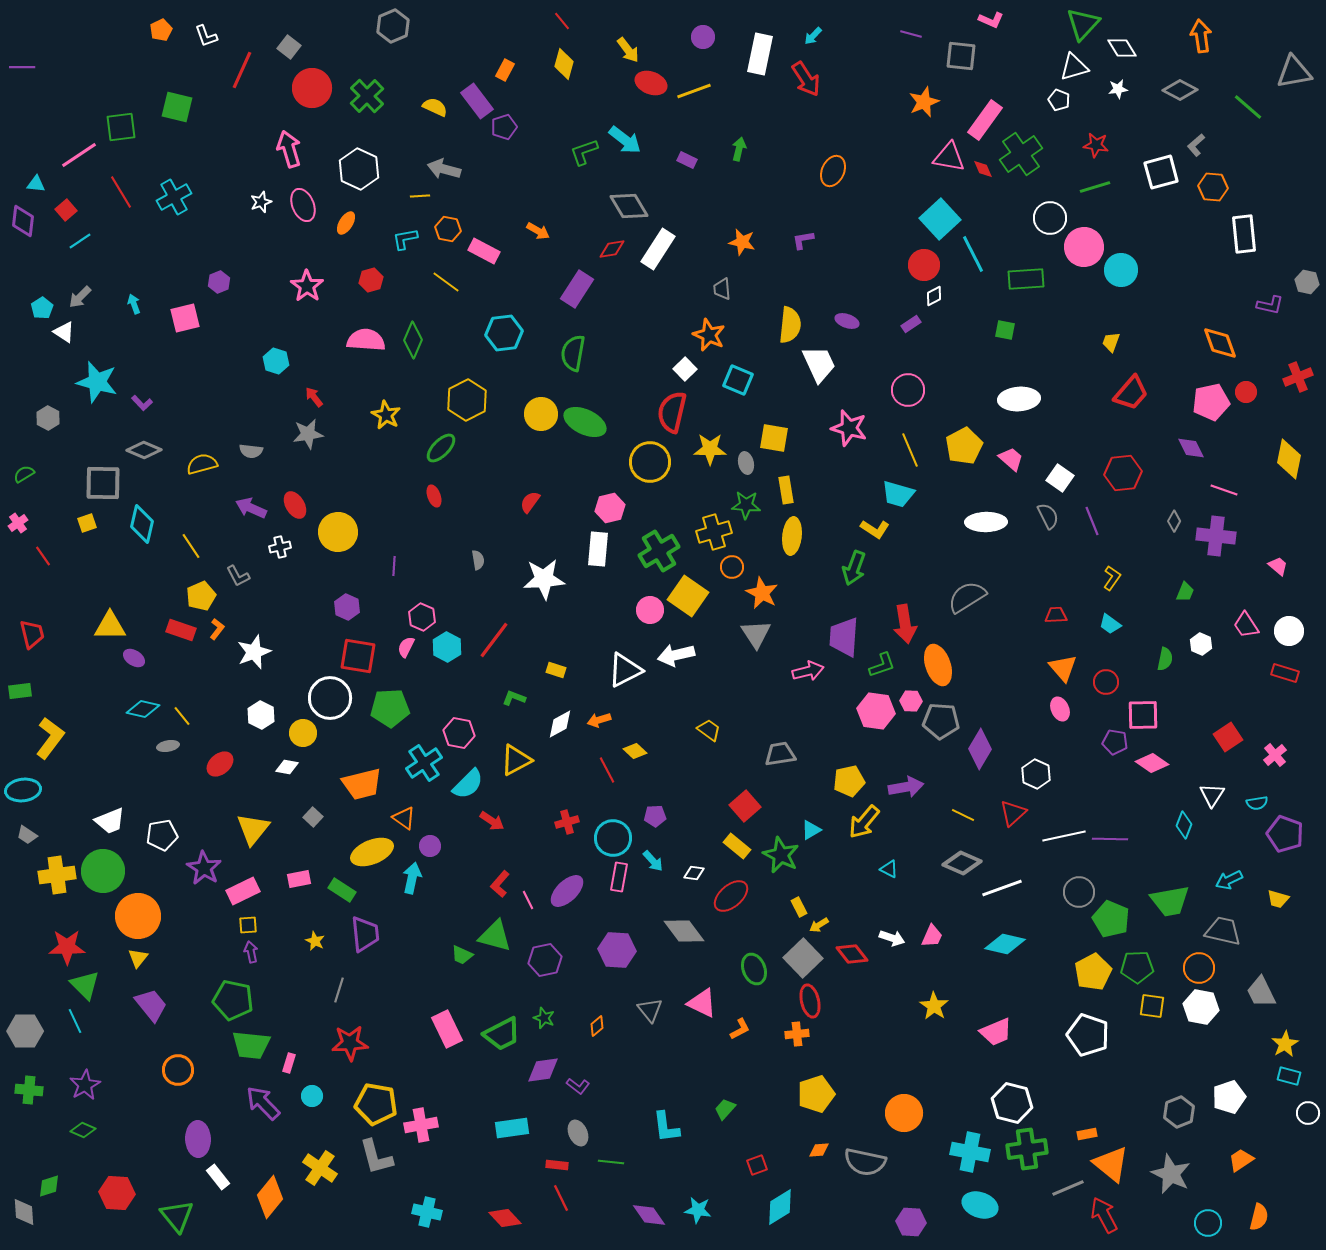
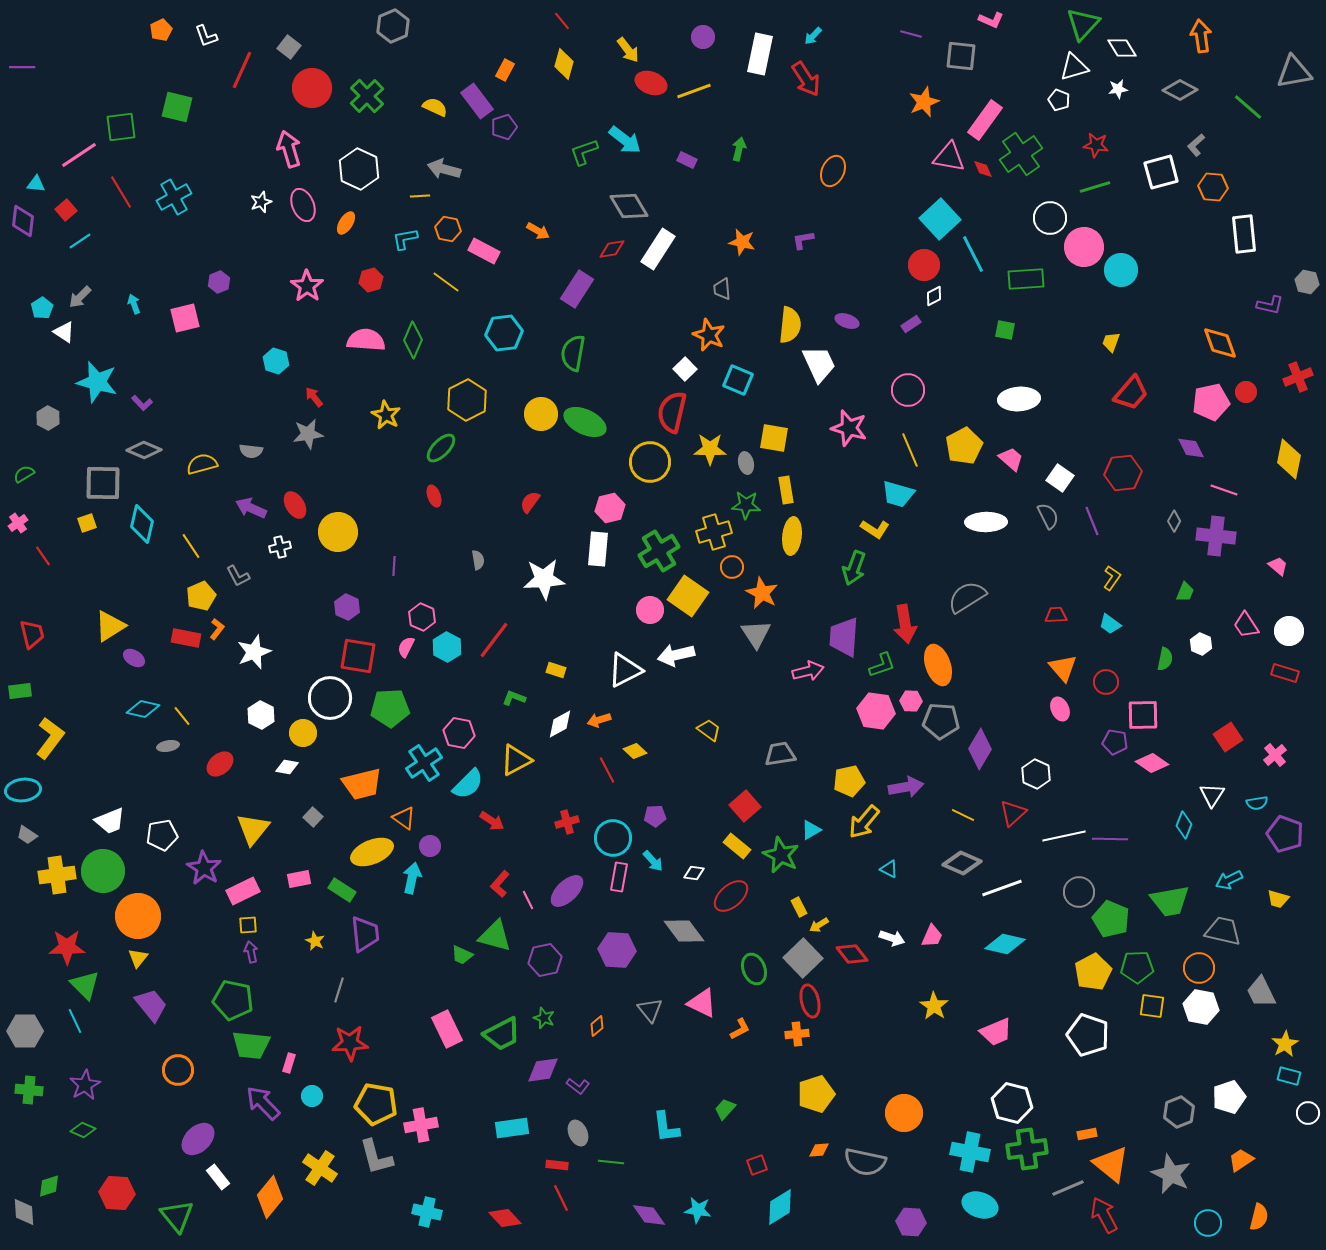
yellow triangle at (110, 626): rotated 32 degrees counterclockwise
red rectangle at (181, 630): moved 5 px right, 8 px down; rotated 8 degrees counterclockwise
purple ellipse at (198, 1139): rotated 48 degrees clockwise
